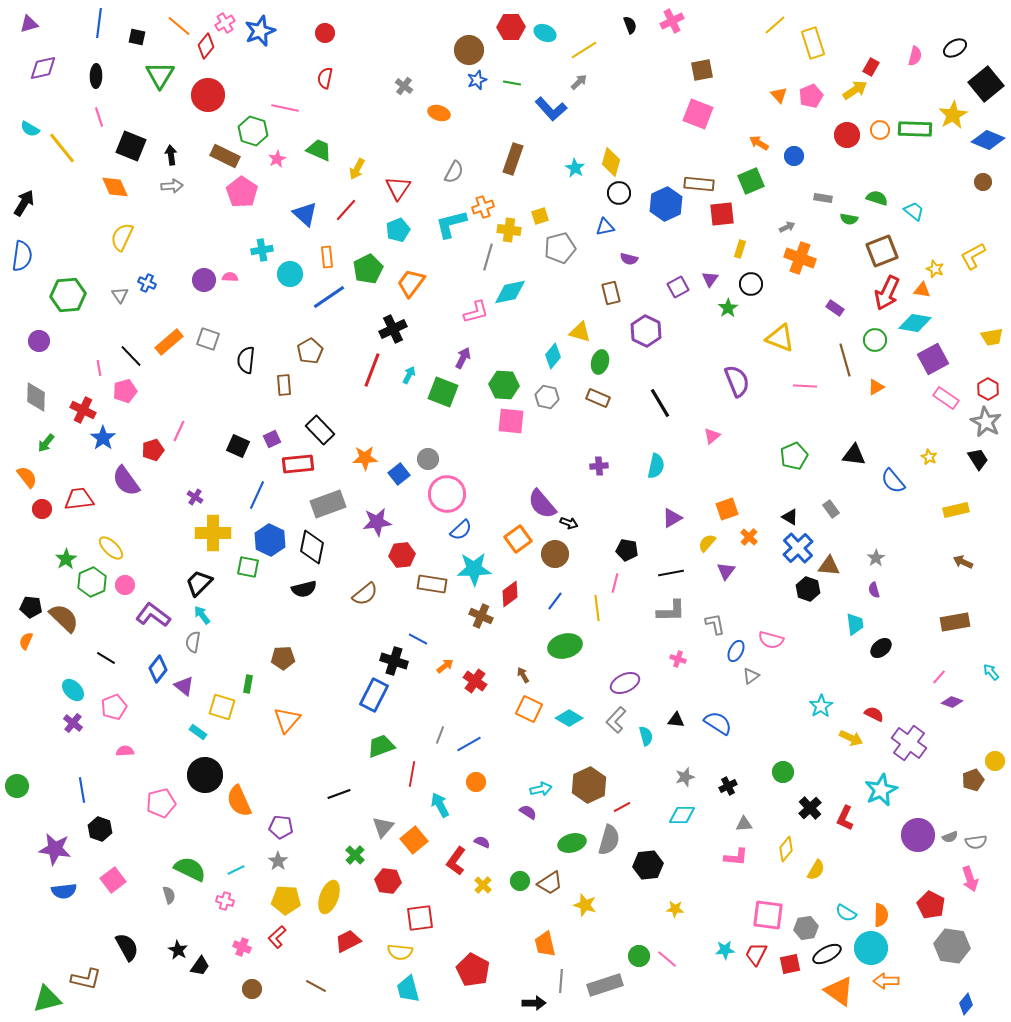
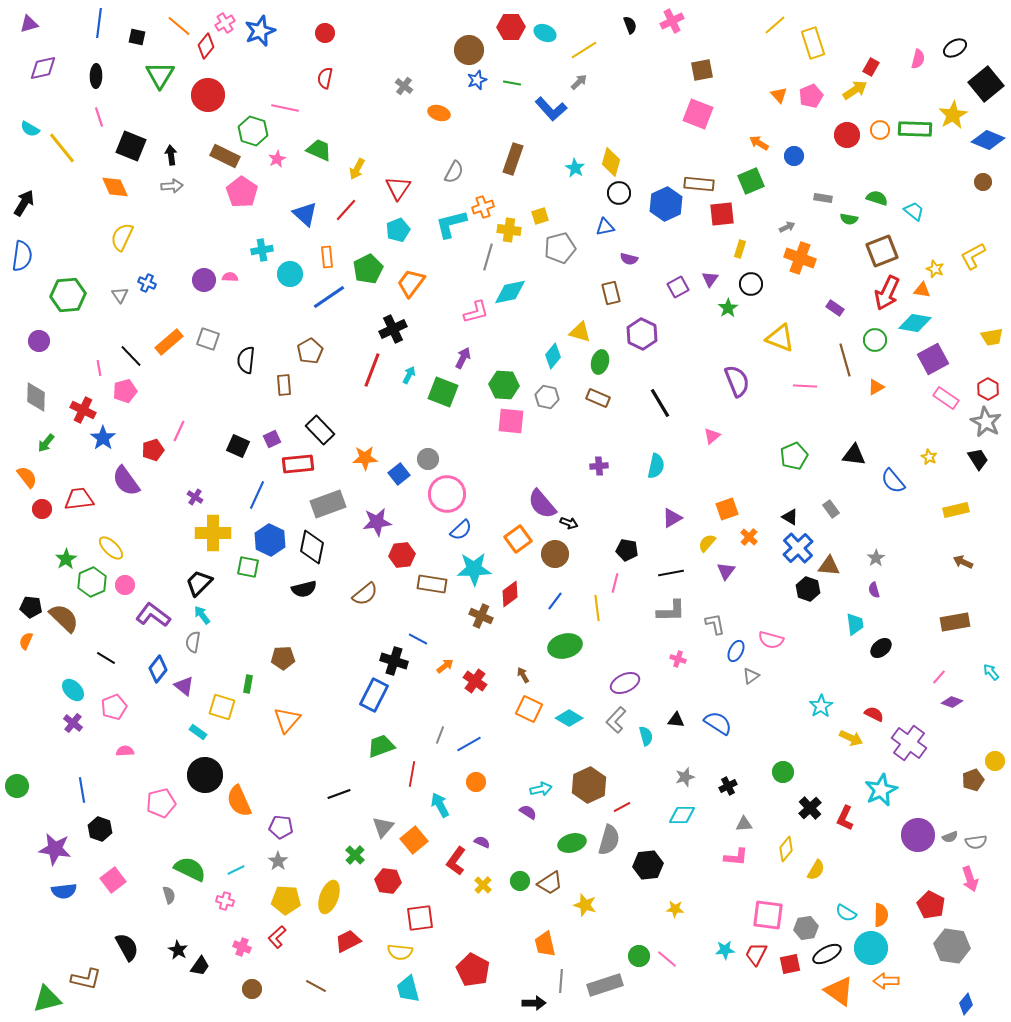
pink semicircle at (915, 56): moved 3 px right, 3 px down
purple hexagon at (646, 331): moved 4 px left, 3 px down
